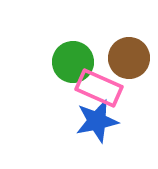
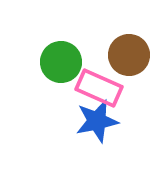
brown circle: moved 3 px up
green circle: moved 12 px left
